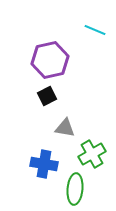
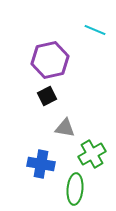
blue cross: moved 3 px left
